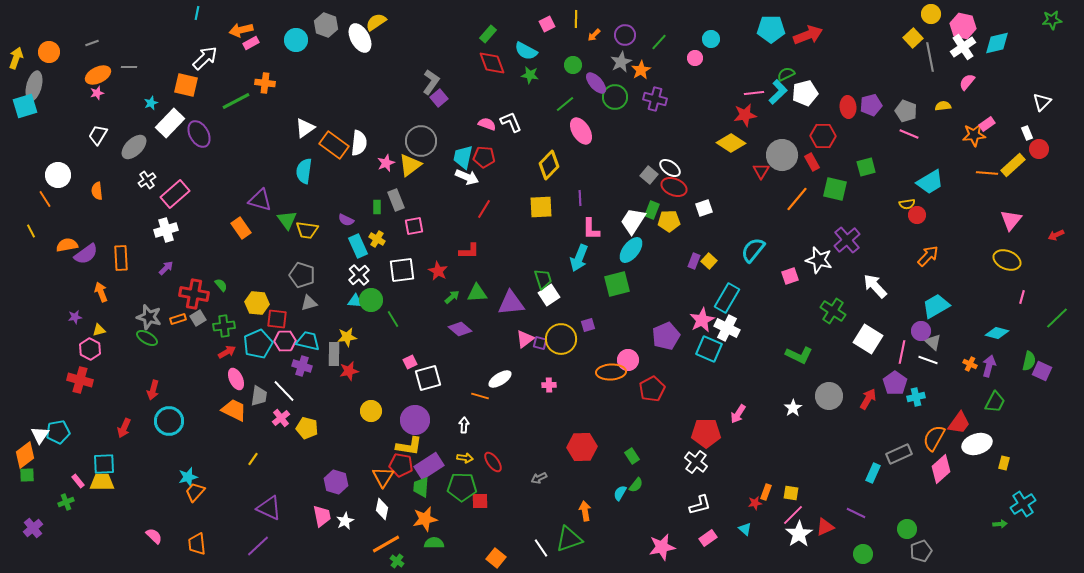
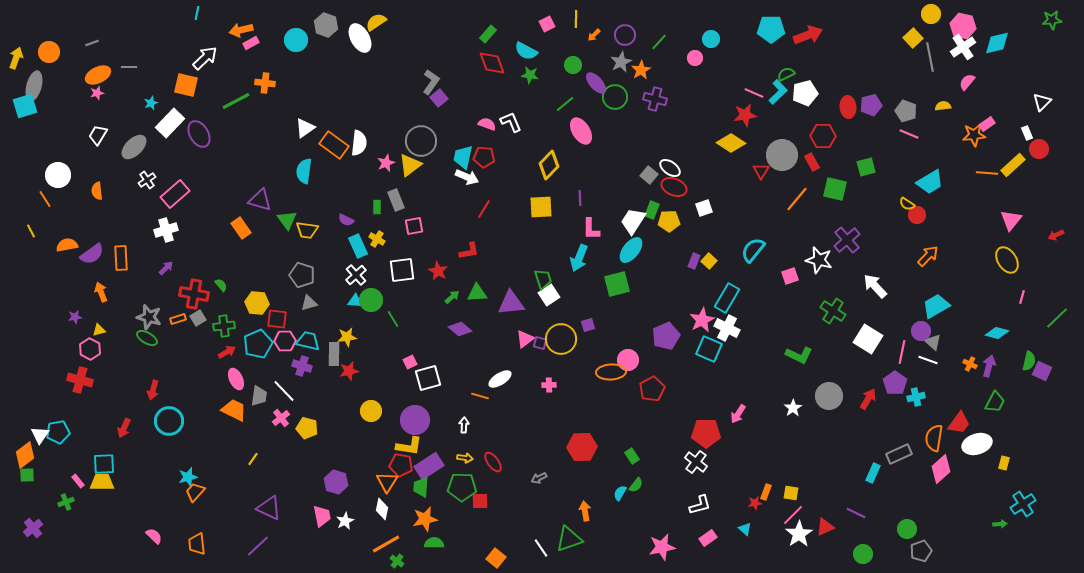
pink line at (754, 93): rotated 30 degrees clockwise
yellow semicircle at (907, 204): rotated 42 degrees clockwise
red L-shape at (469, 251): rotated 10 degrees counterclockwise
purple semicircle at (86, 254): moved 6 px right
yellow ellipse at (1007, 260): rotated 36 degrees clockwise
white cross at (359, 275): moved 3 px left
orange semicircle at (934, 438): rotated 20 degrees counterclockwise
orange triangle at (383, 477): moved 4 px right, 5 px down
